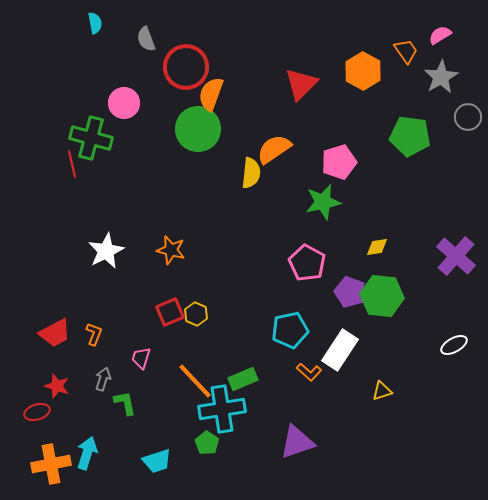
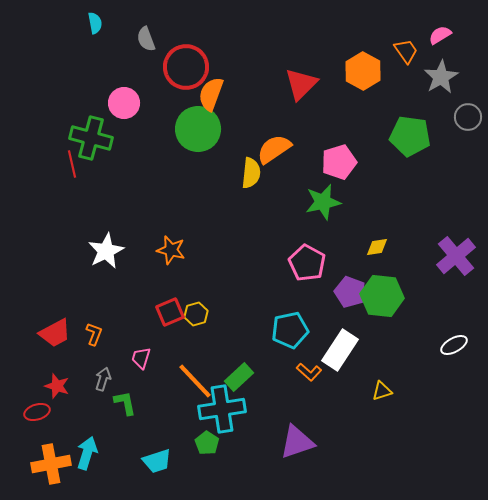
purple cross at (456, 256): rotated 9 degrees clockwise
yellow hexagon at (196, 314): rotated 20 degrees clockwise
green rectangle at (243, 379): moved 4 px left, 2 px up; rotated 20 degrees counterclockwise
